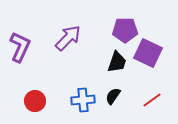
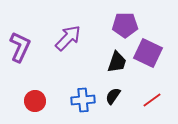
purple pentagon: moved 5 px up
